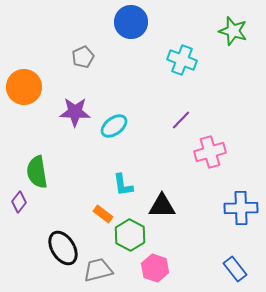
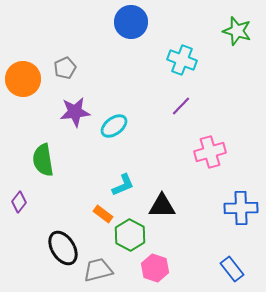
green star: moved 4 px right
gray pentagon: moved 18 px left, 11 px down
orange circle: moved 1 px left, 8 px up
purple star: rotated 8 degrees counterclockwise
purple line: moved 14 px up
green semicircle: moved 6 px right, 12 px up
cyan L-shape: rotated 105 degrees counterclockwise
blue rectangle: moved 3 px left
